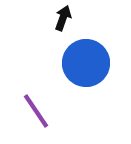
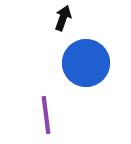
purple line: moved 10 px right, 4 px down; rotated 27 degrees clockwise
